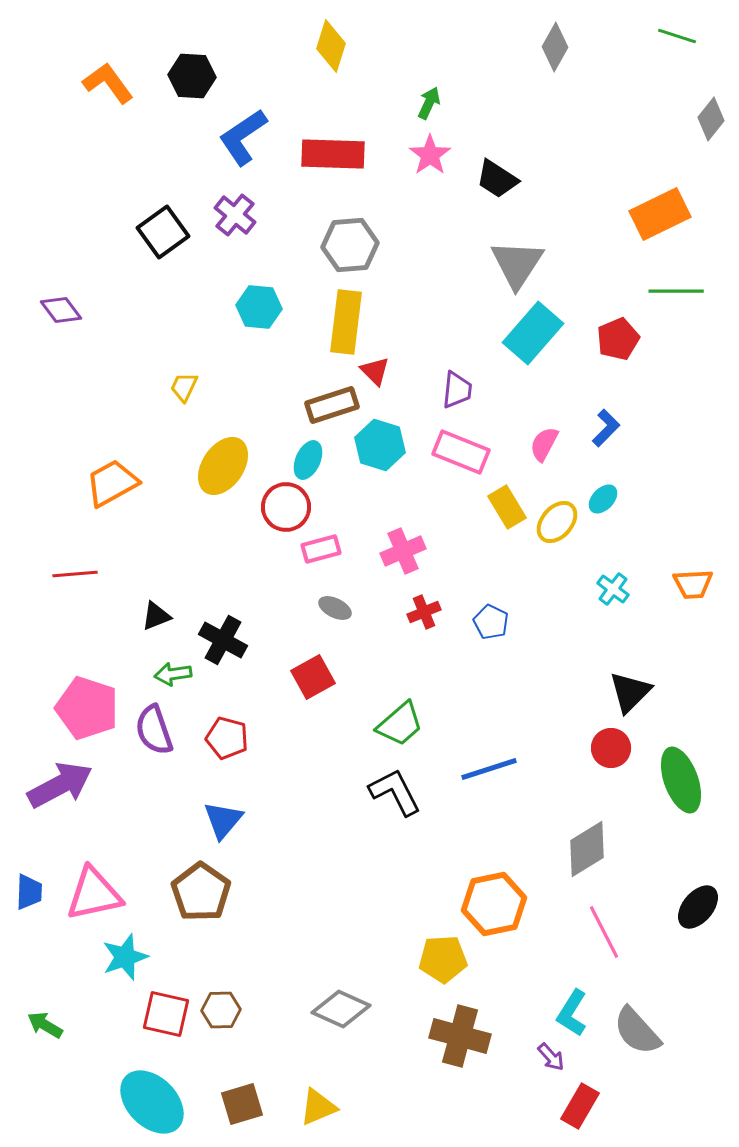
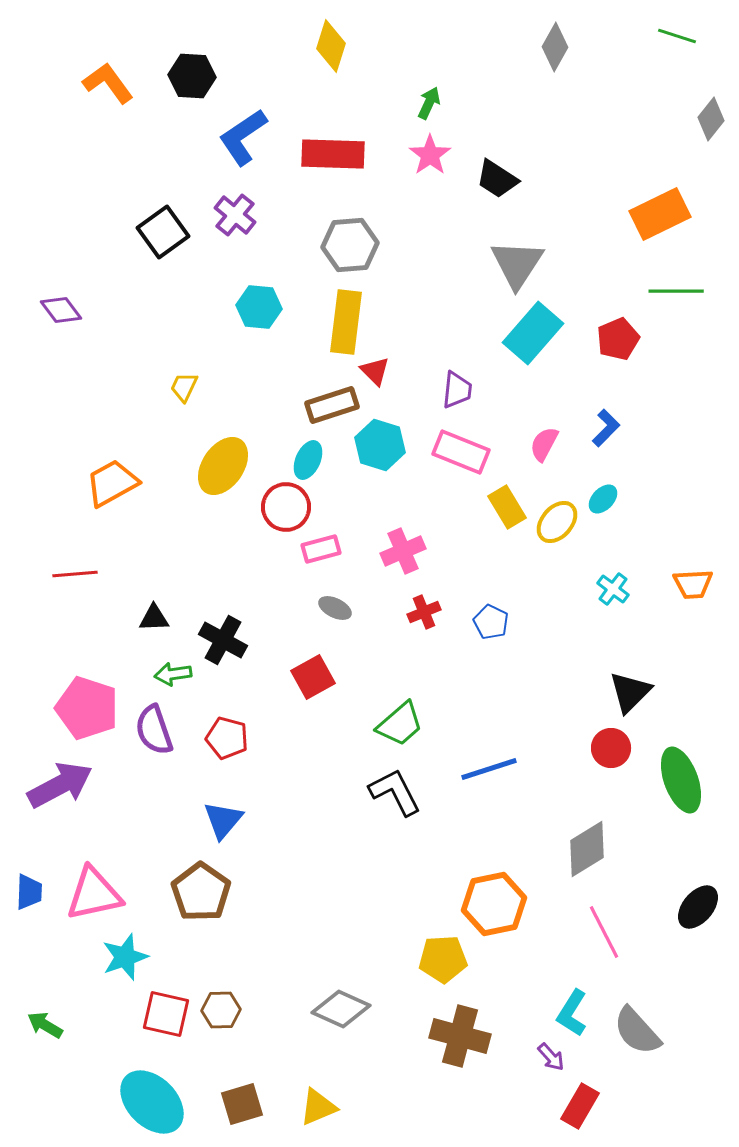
black triangle at (156, 616): moved 2 px left, 2 px down; rotated 20 degrees clockwise
